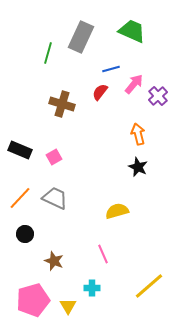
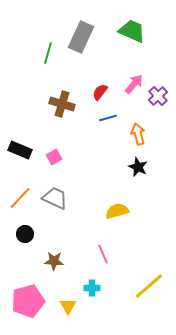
blue line: moved 3 px left, 49 px down
brown star: rotated 18 degrees counterclockwise
pink pentagon: moved 5 px left, 1 px down
